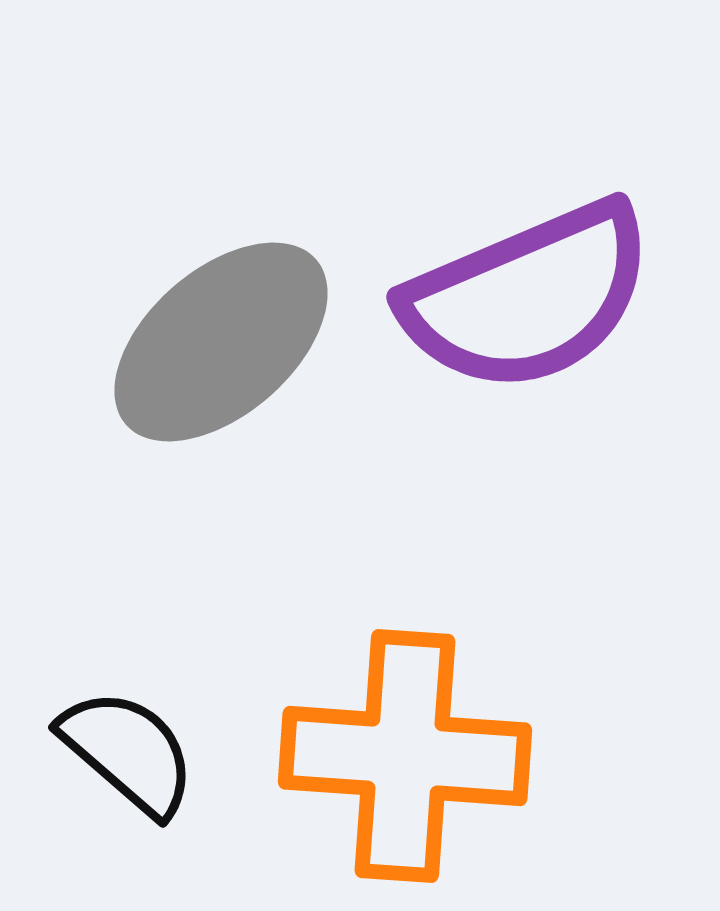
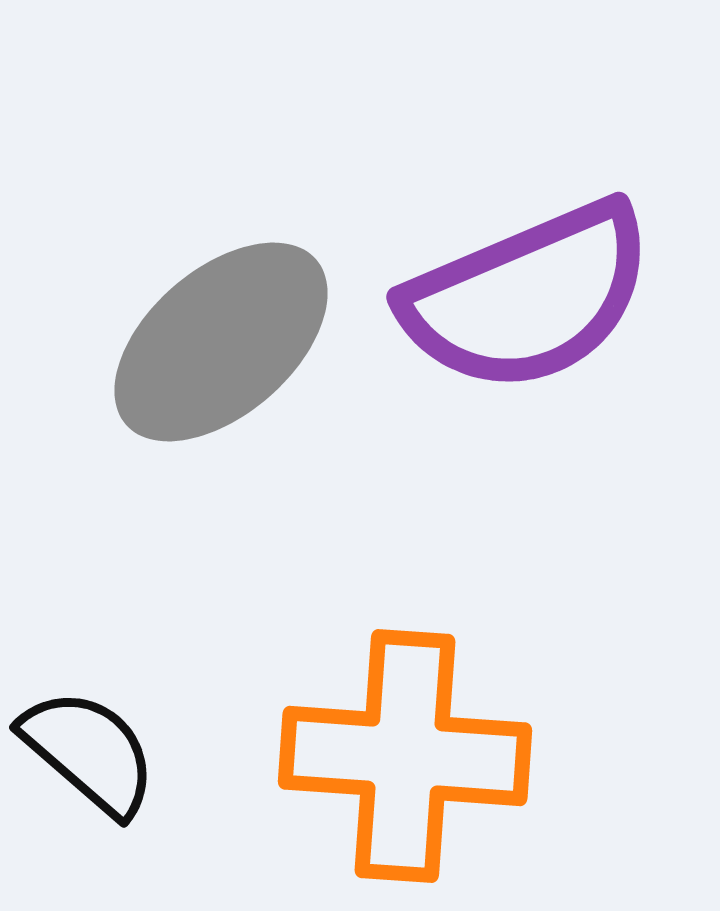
black semicircle: moved 39 px left
